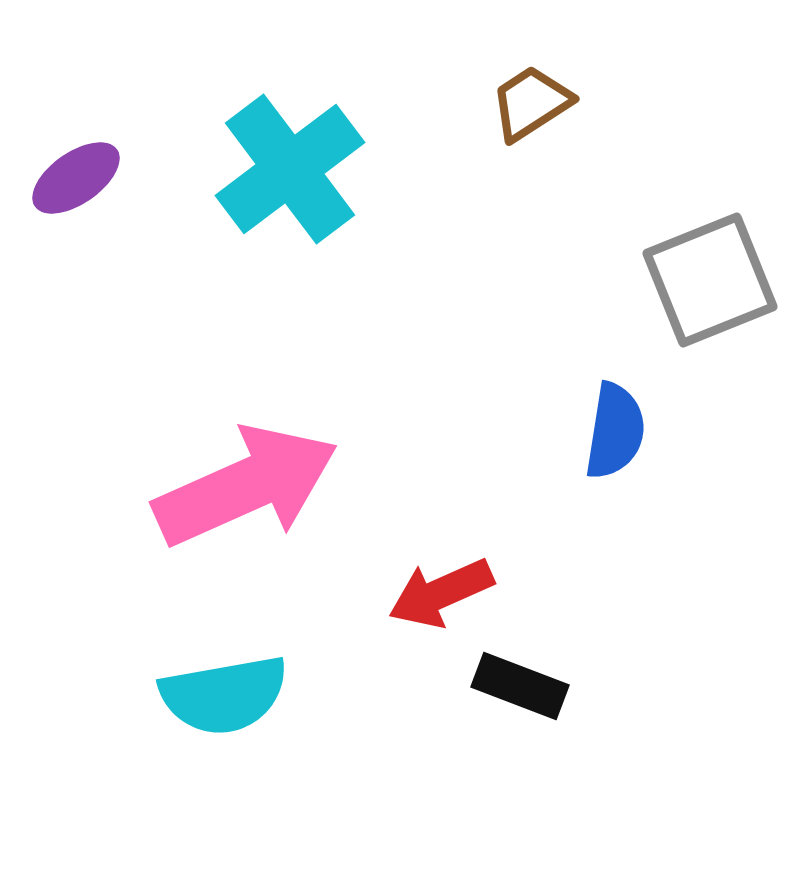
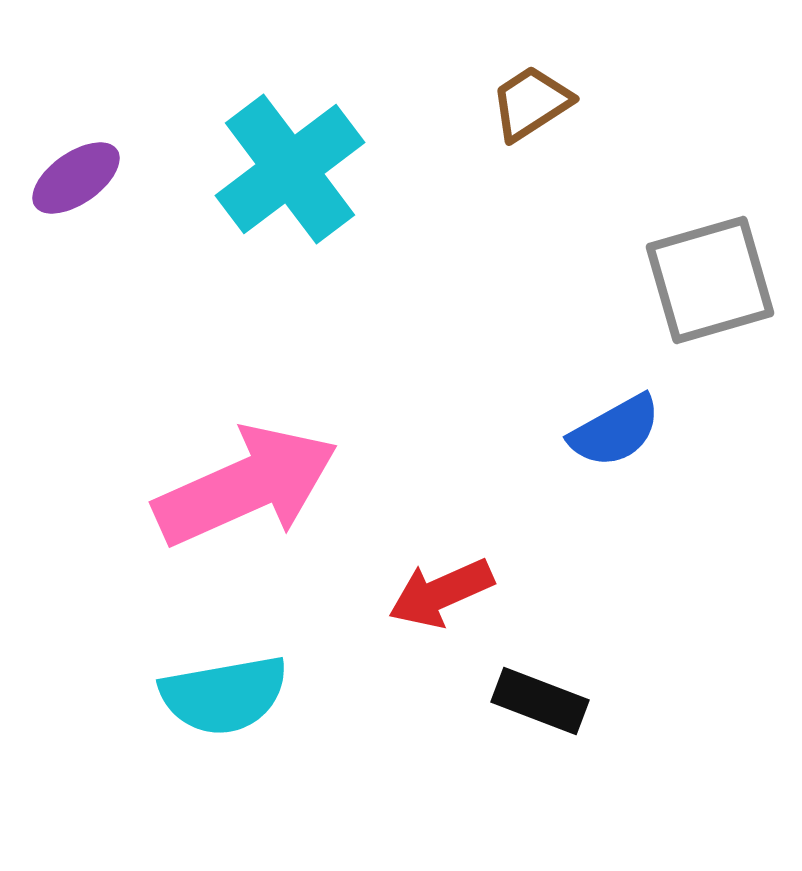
gray square: rotated 6 degrees clockwise
blue semicircle: rotated 52 degrees clockwise
black rectangle: moved 20 px right, 15 px down
